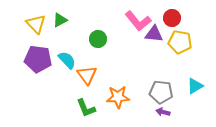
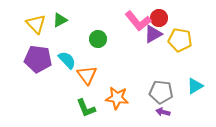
red circle: moved 13 px left
purple triangle: moved 1 px left; rotated 36 degrees counterclockwise
yellow pentagon: moved 2 px up
orange star: moved 1 px left, 1 px down; rotated 10 degrees clockwise
